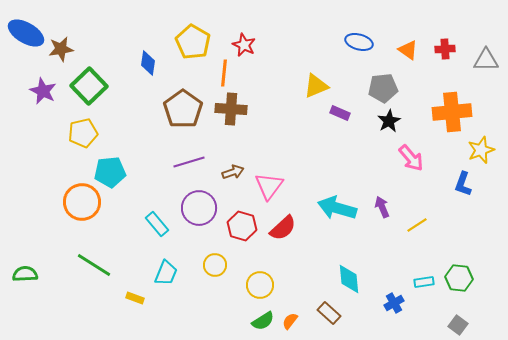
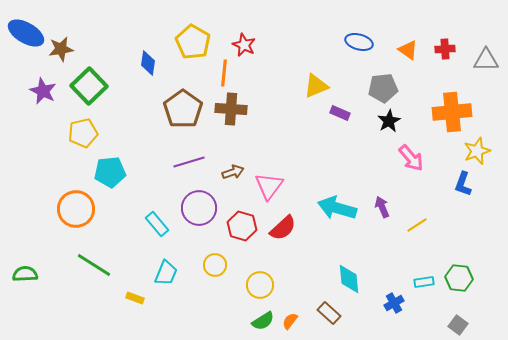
yellow star at (481, 150): moved 4 px left, 1 px down
orange circle at (82, 202): moved 6 px left, 7 px down
